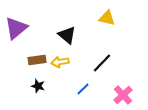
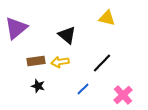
brown rectangle: moved 1 px left, 1 px down
